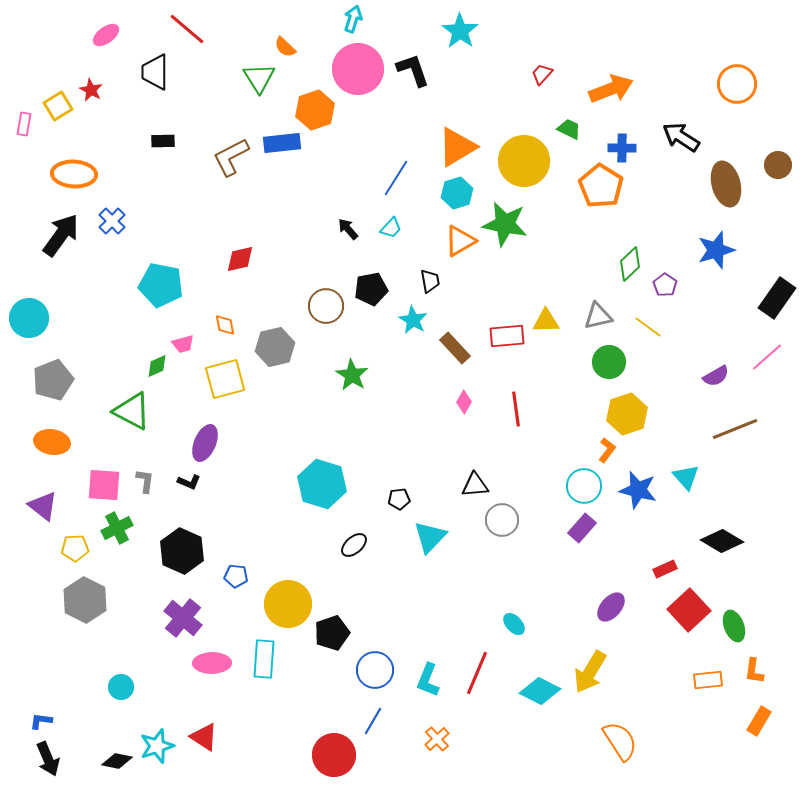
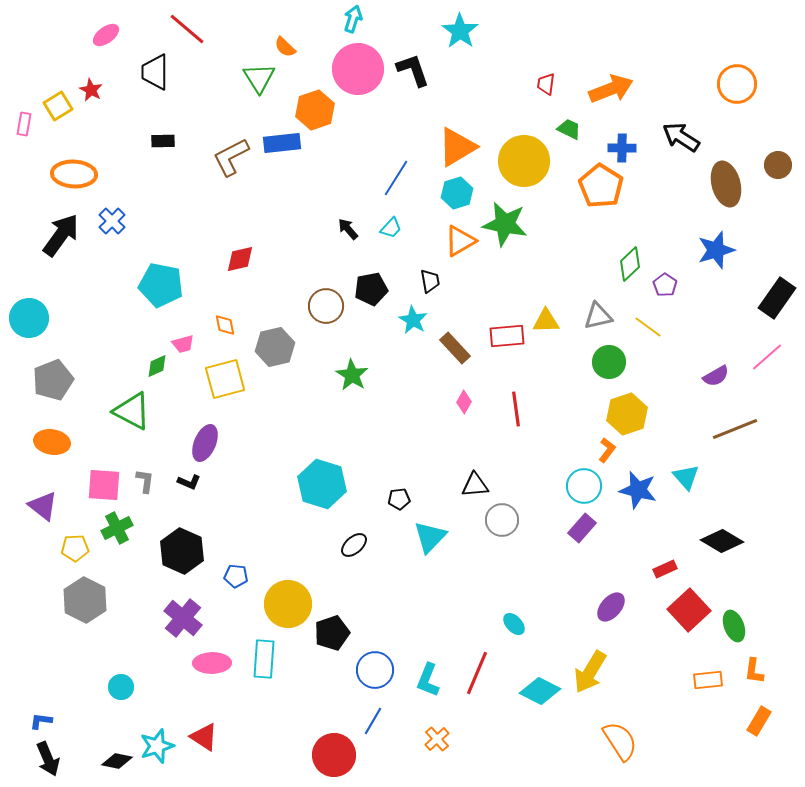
red trapezoid at (542, 74): moved 4 px right, 10 px down; rotated 35 degrees counterclockwise
